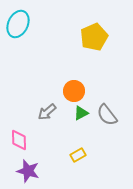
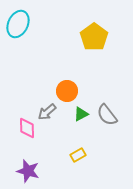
yellow pentagon: rotated 12 degrees counterclockwise
orange circle: moved 7 px left
green triangle: moved 1 px down
pink diamond: moved 8 px right, 12 px up
